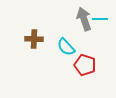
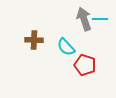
brown cross: moved 1 px down
